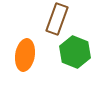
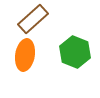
brown rectangle: moved 24 px left; rotated 28 degrees clockwise
